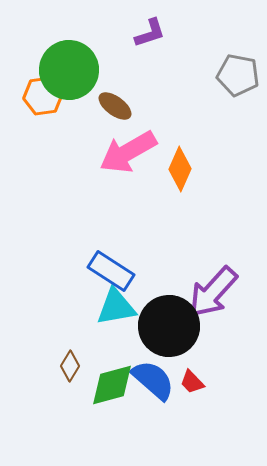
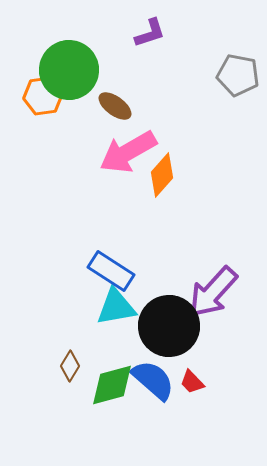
orange diamond: moved 18 px left, 6 px down; rotated 18 degrees clockwise
